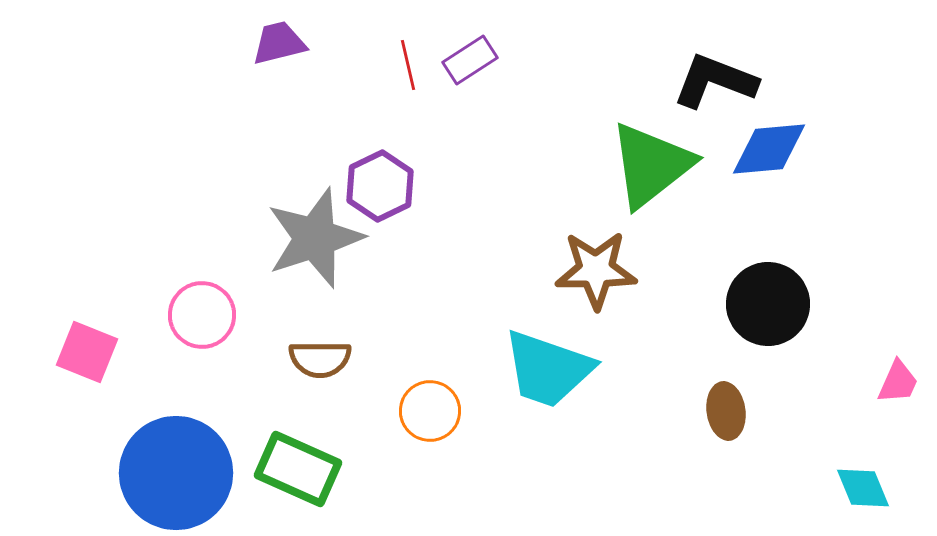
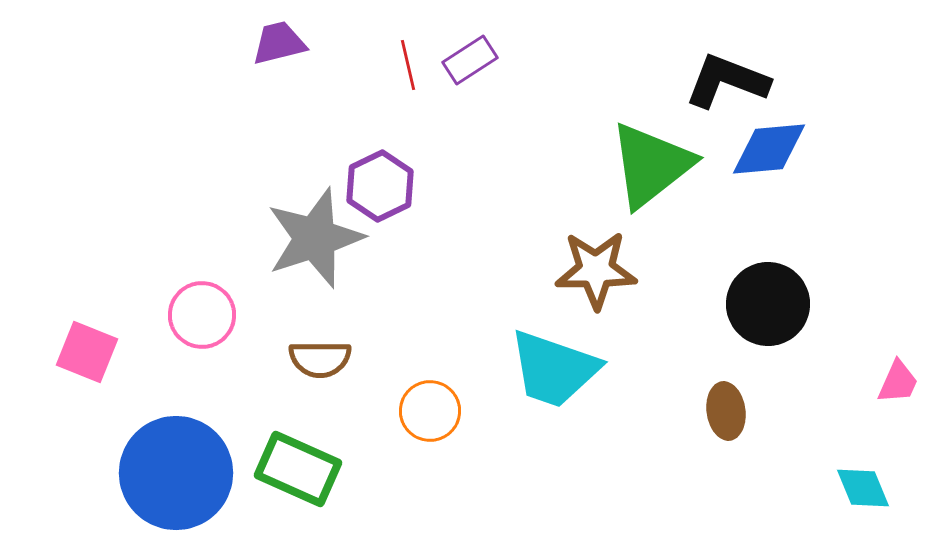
black L-shape: moved 12 px right
cyan trapezoid: moved 6 px right
